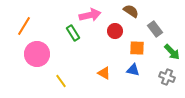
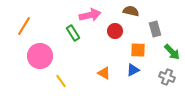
brown semicircle: rotated 21 degrees counterclockwise
gray rectangle: rotated 21 degrees clockwise
orange square: moved 1 px right, 2 px down
pink circle: moved 3 px right, 2 px down
blue triangle: rotated 40 degrees counterclockwise
